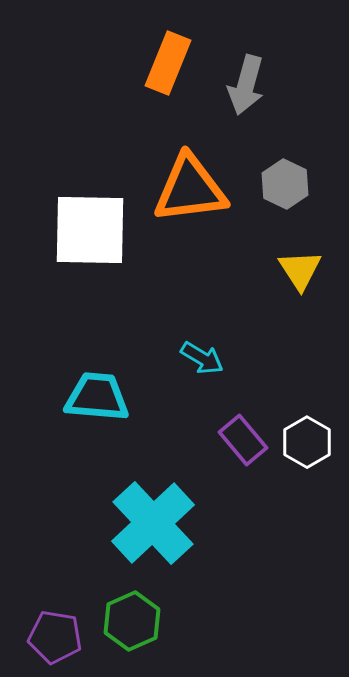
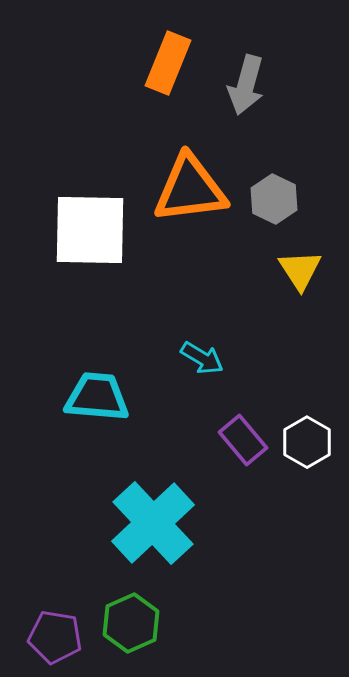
gray hexagon: moved 11 px left, 15 px down
green hexagon: moved 1 px left, 2 px down
